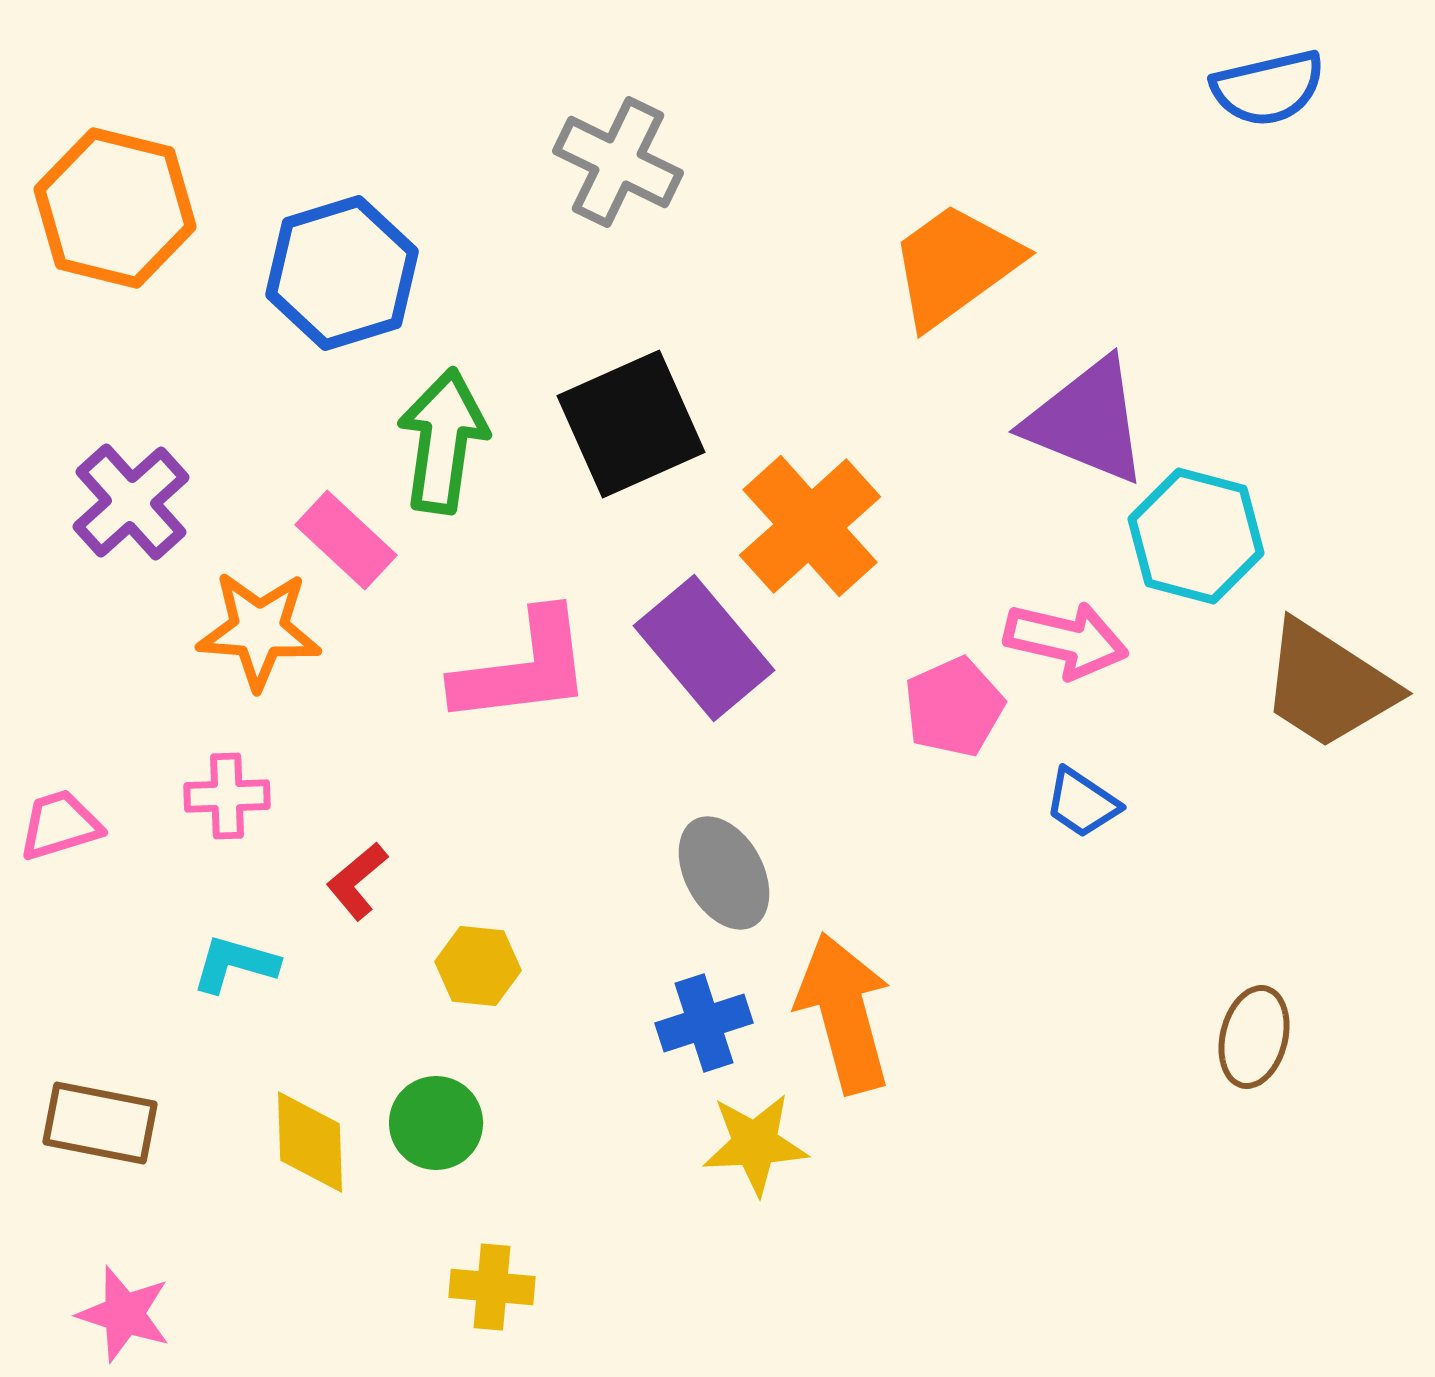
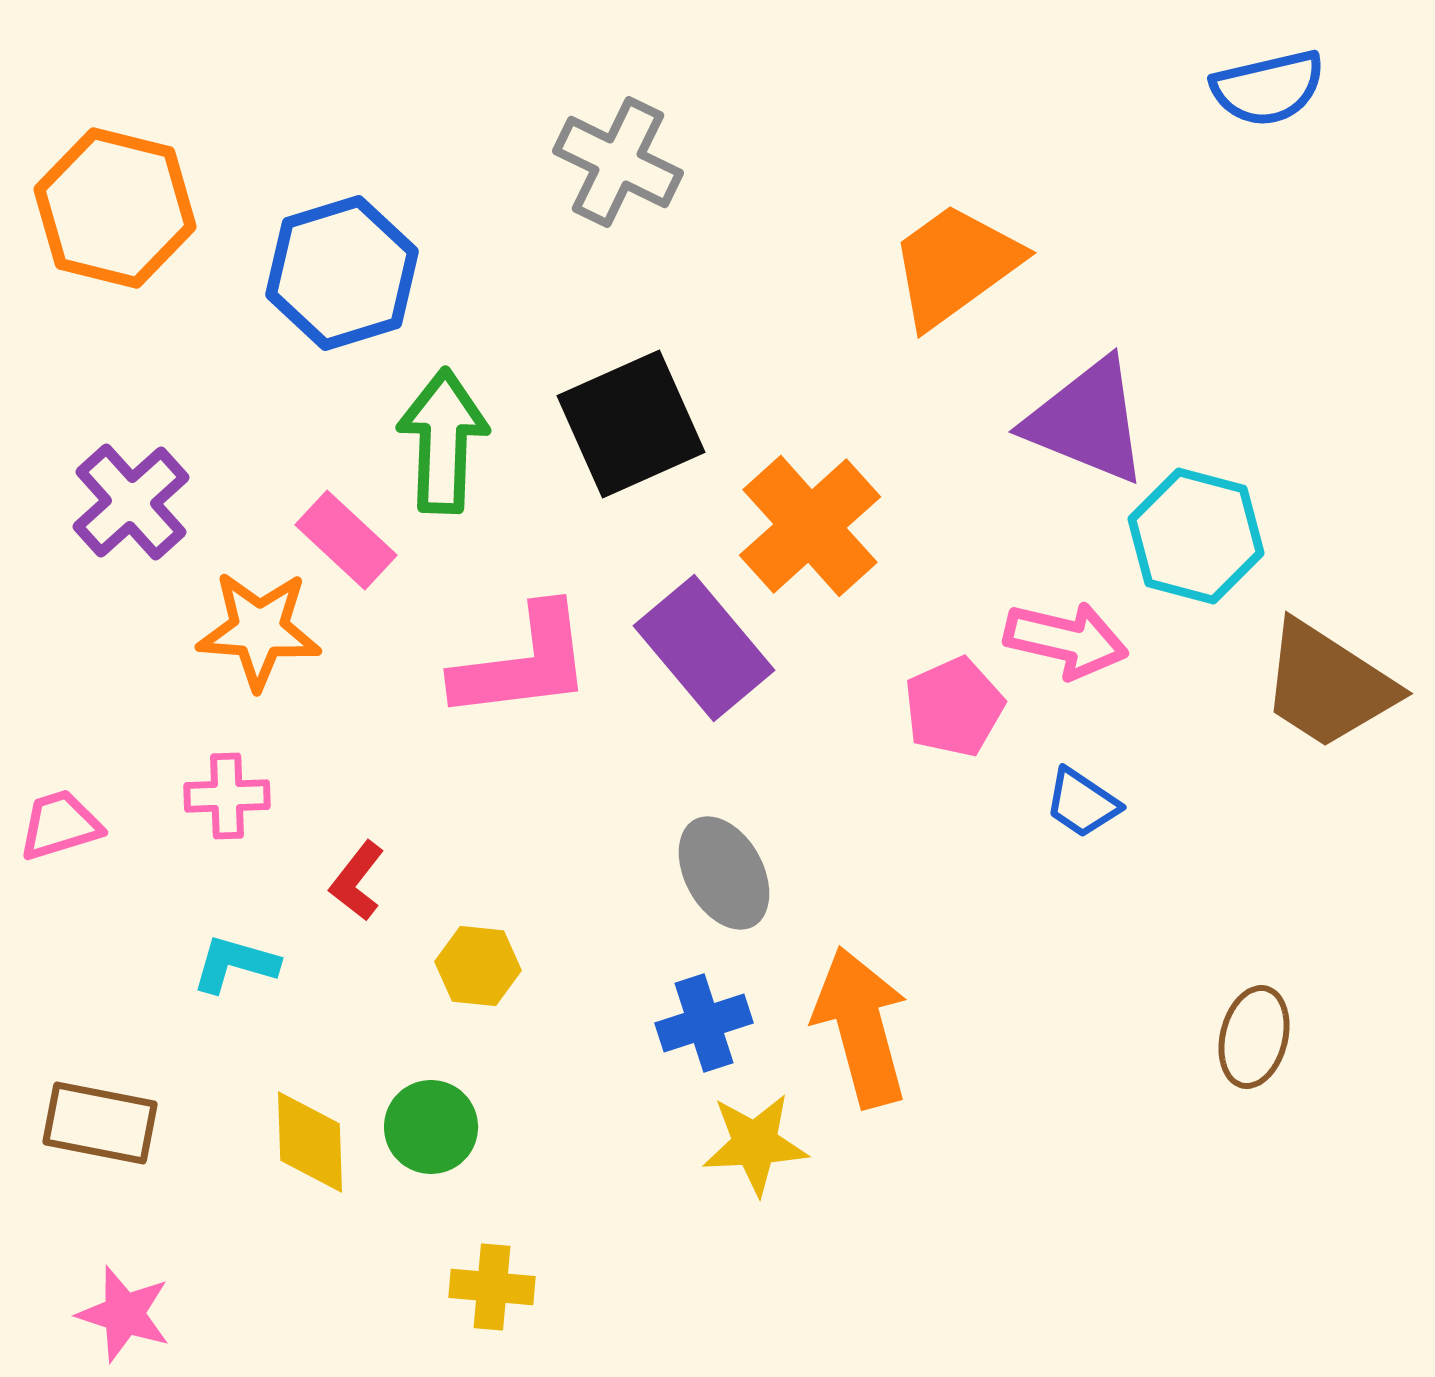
green arrow: rotated 6 degrees counterclockwise
pink L-shape: moved 5 px up
red L-shape: rotated 12 degrees counterclockwise
orange arrow: moved 17 px right, 14 px down
green circle: moved 5 px left, 4 px down
